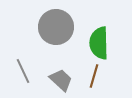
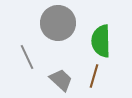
gray circle: moved 2 px right, 4 px up
green semicircle: moved 2 px right, 2 px up
gray line: moved 4 px right, 14 px up
